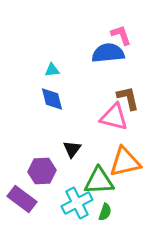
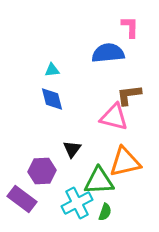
pink L-shape: moved 9 px right, 8 px up; rotated 20 degrees clockwise
brown L-shape: moved 1 px right, 3 px up; rotated 84 degrees counterclockwise
